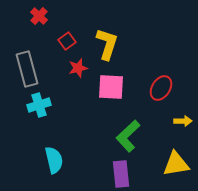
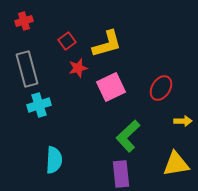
red cross: moved 15 px left, 5 px down; rotated 30 degrees clockwise
yellow L-shape: rotated 56 degrees clockwise
pink square: rotated 28 degrees counterclockwise
cyan semicircle: rotated 16 degrees clockwise
